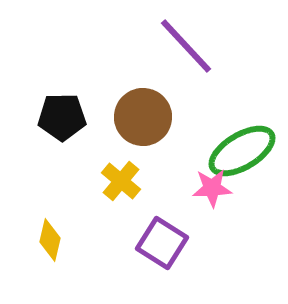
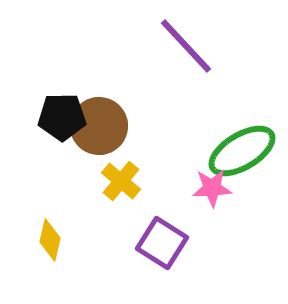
brown circle: moved 44 px left, 9 px down
